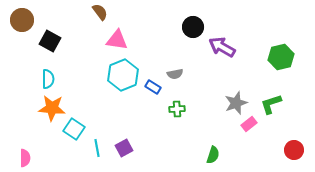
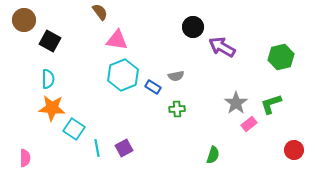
brown circle: moved 2 px right
gray semicircle: moved 1 px right, 2 px down
gray star: rotated 15 degrees counterclockwise
